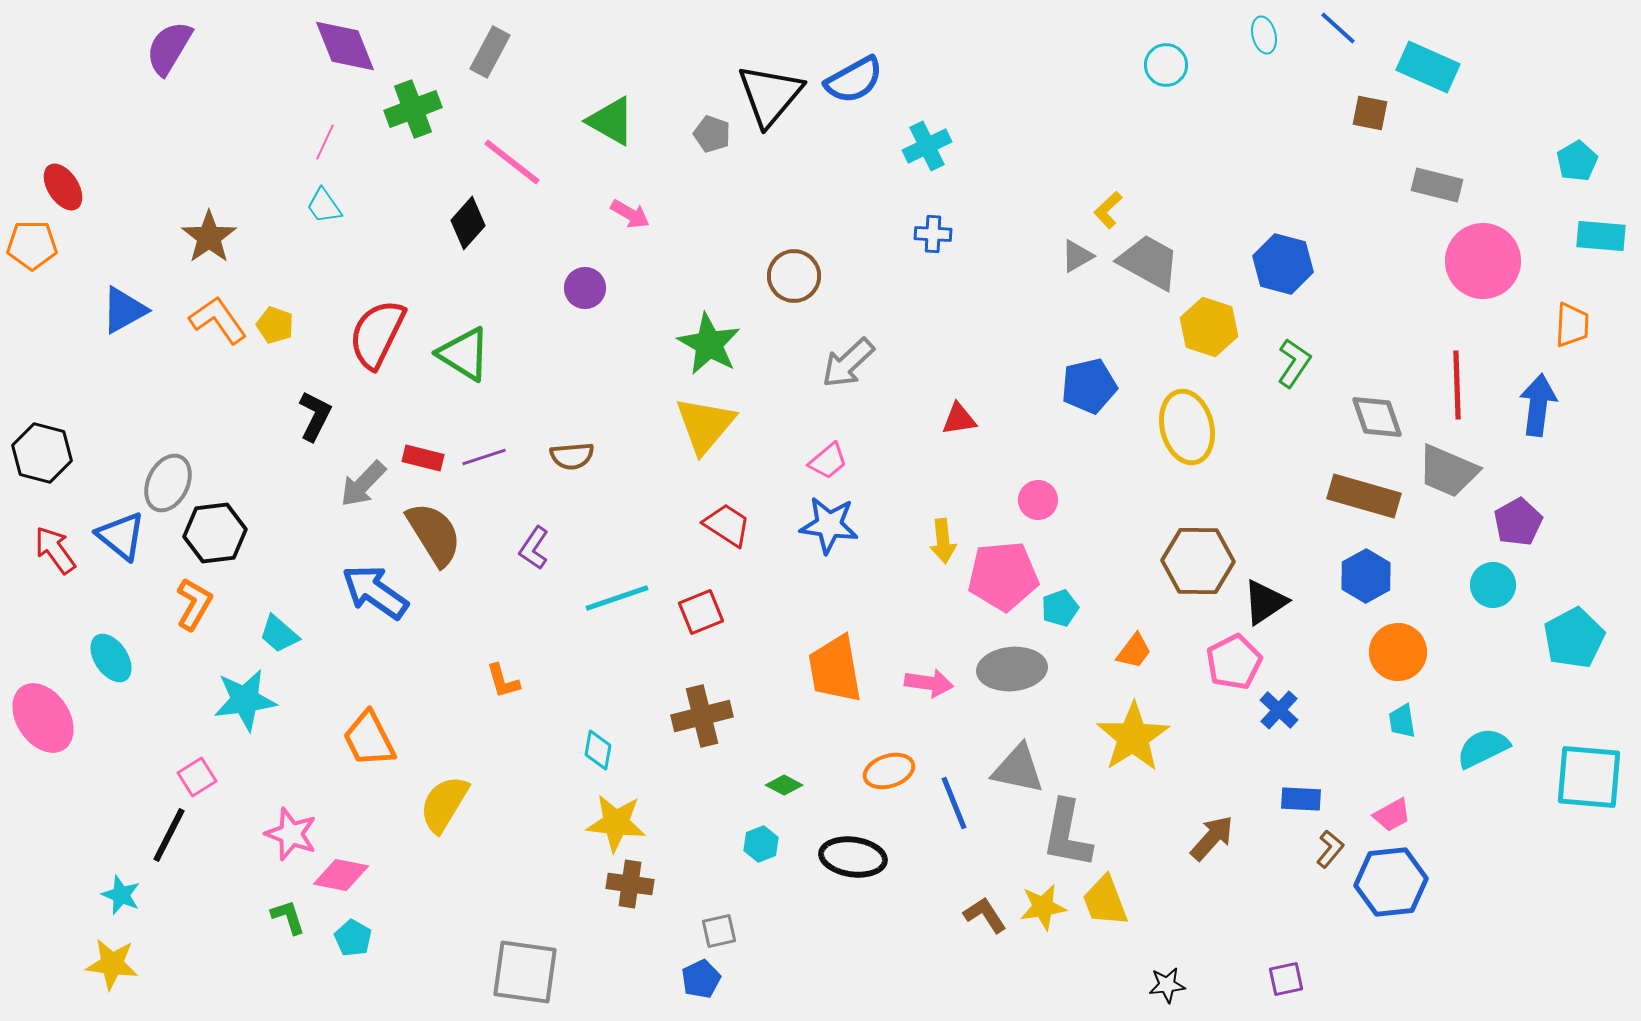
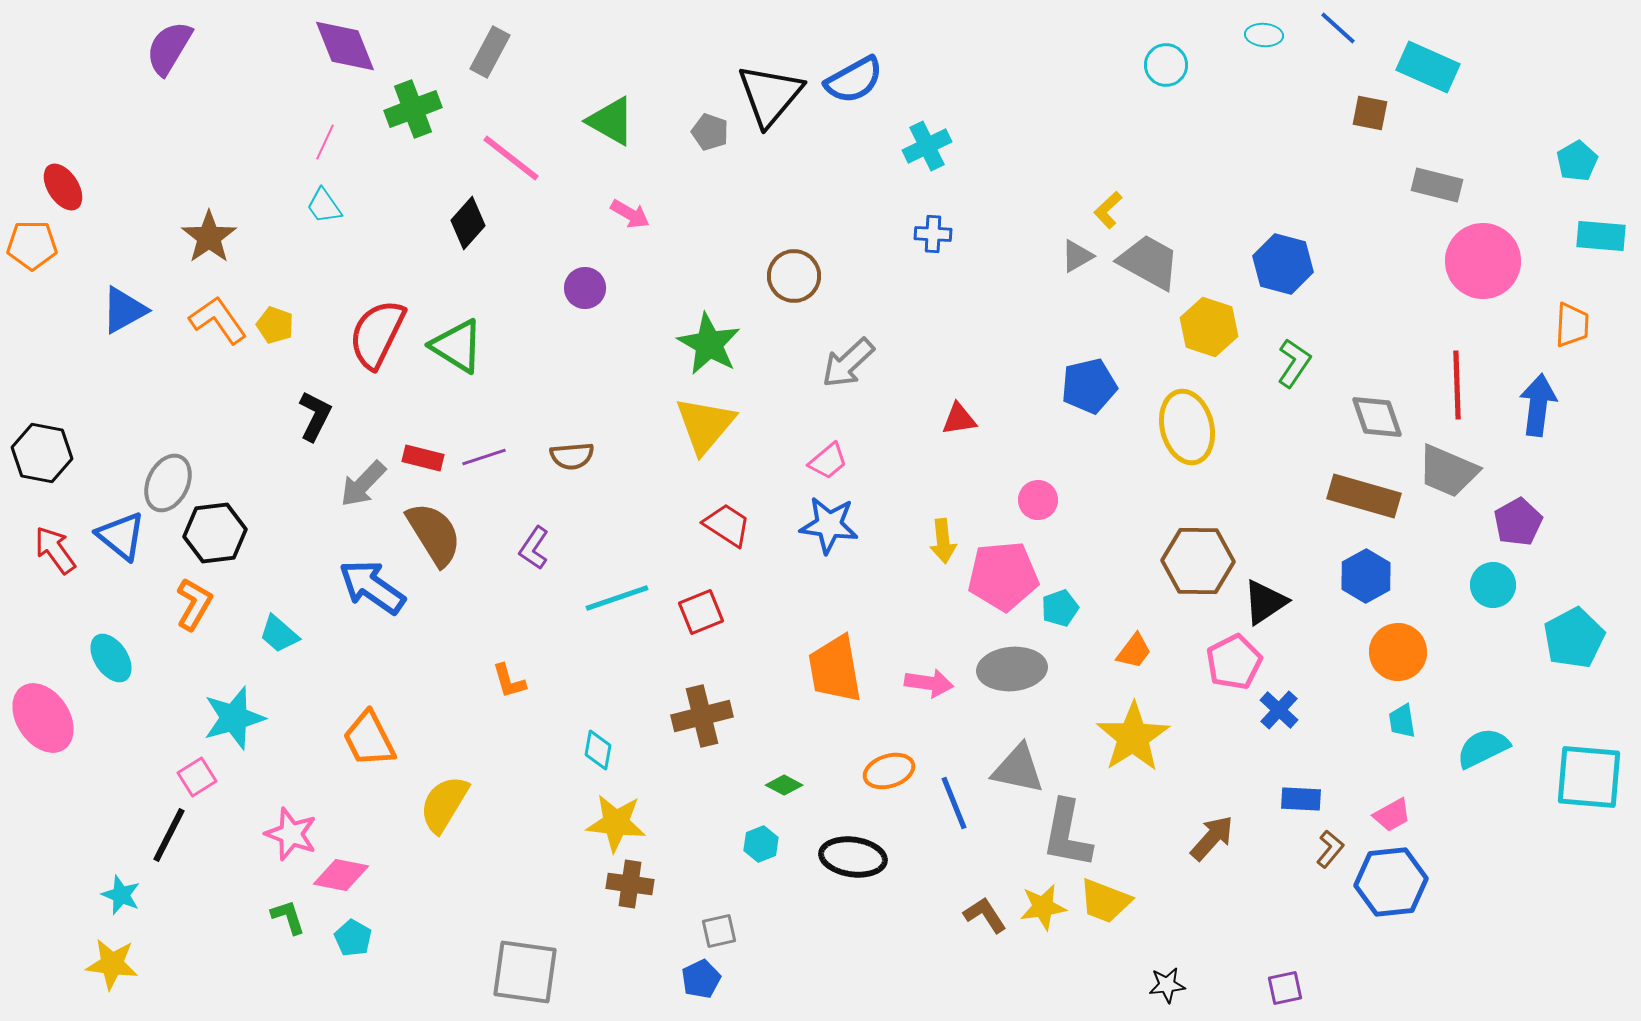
cyan ellipse at (1264, 35): rotated 72 degrees counterclockwise
gray pentagon at (712, 134): moved 2 px left, 2 px up
pink line at (512, 162): moved 1 px left, 4 px up
green triangle at (464, 354): moved 7 px left, 8 px up
black hexagon at (42, 453): rotated 4 degrees counterclockwise
blue arrow at (375, 592): moved 3 px left, 5 px up
orange L-shape at (503, 681): moved 6 px right
cyan star at (245, 700): moved 11 px left, 18 px down; rotated 8 degrees counterclockwise
yellow trapezoid at (1105, 901): rotated 48 degrees counterclockwise
purple square at (1286, 979): moved 1 px left, 9 px down
